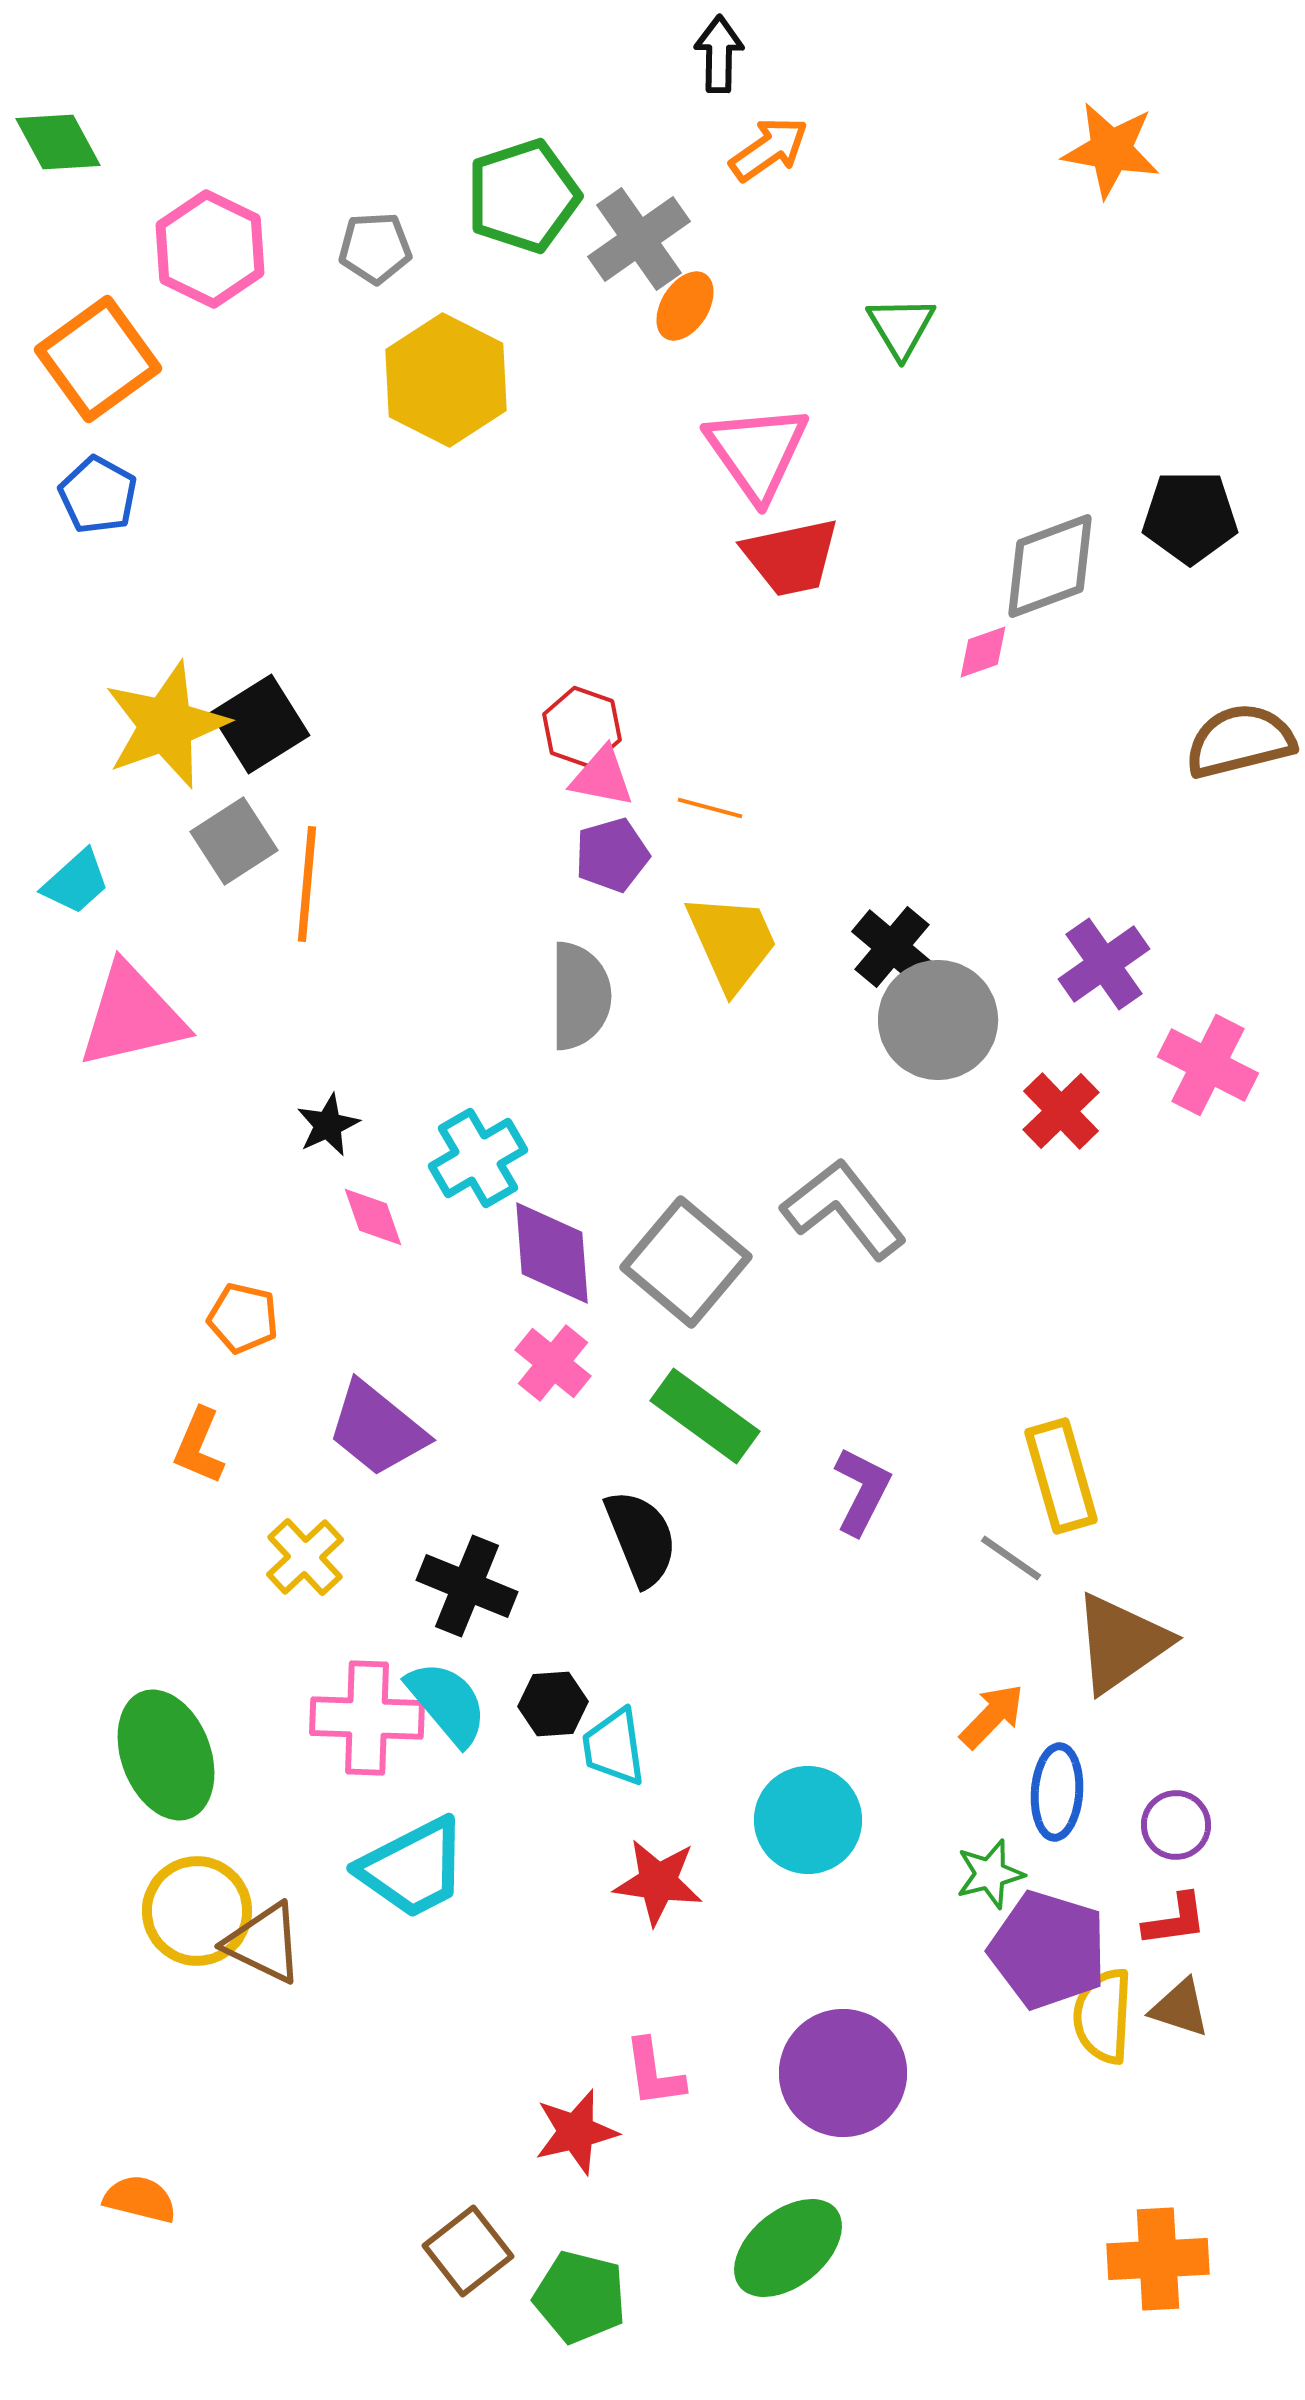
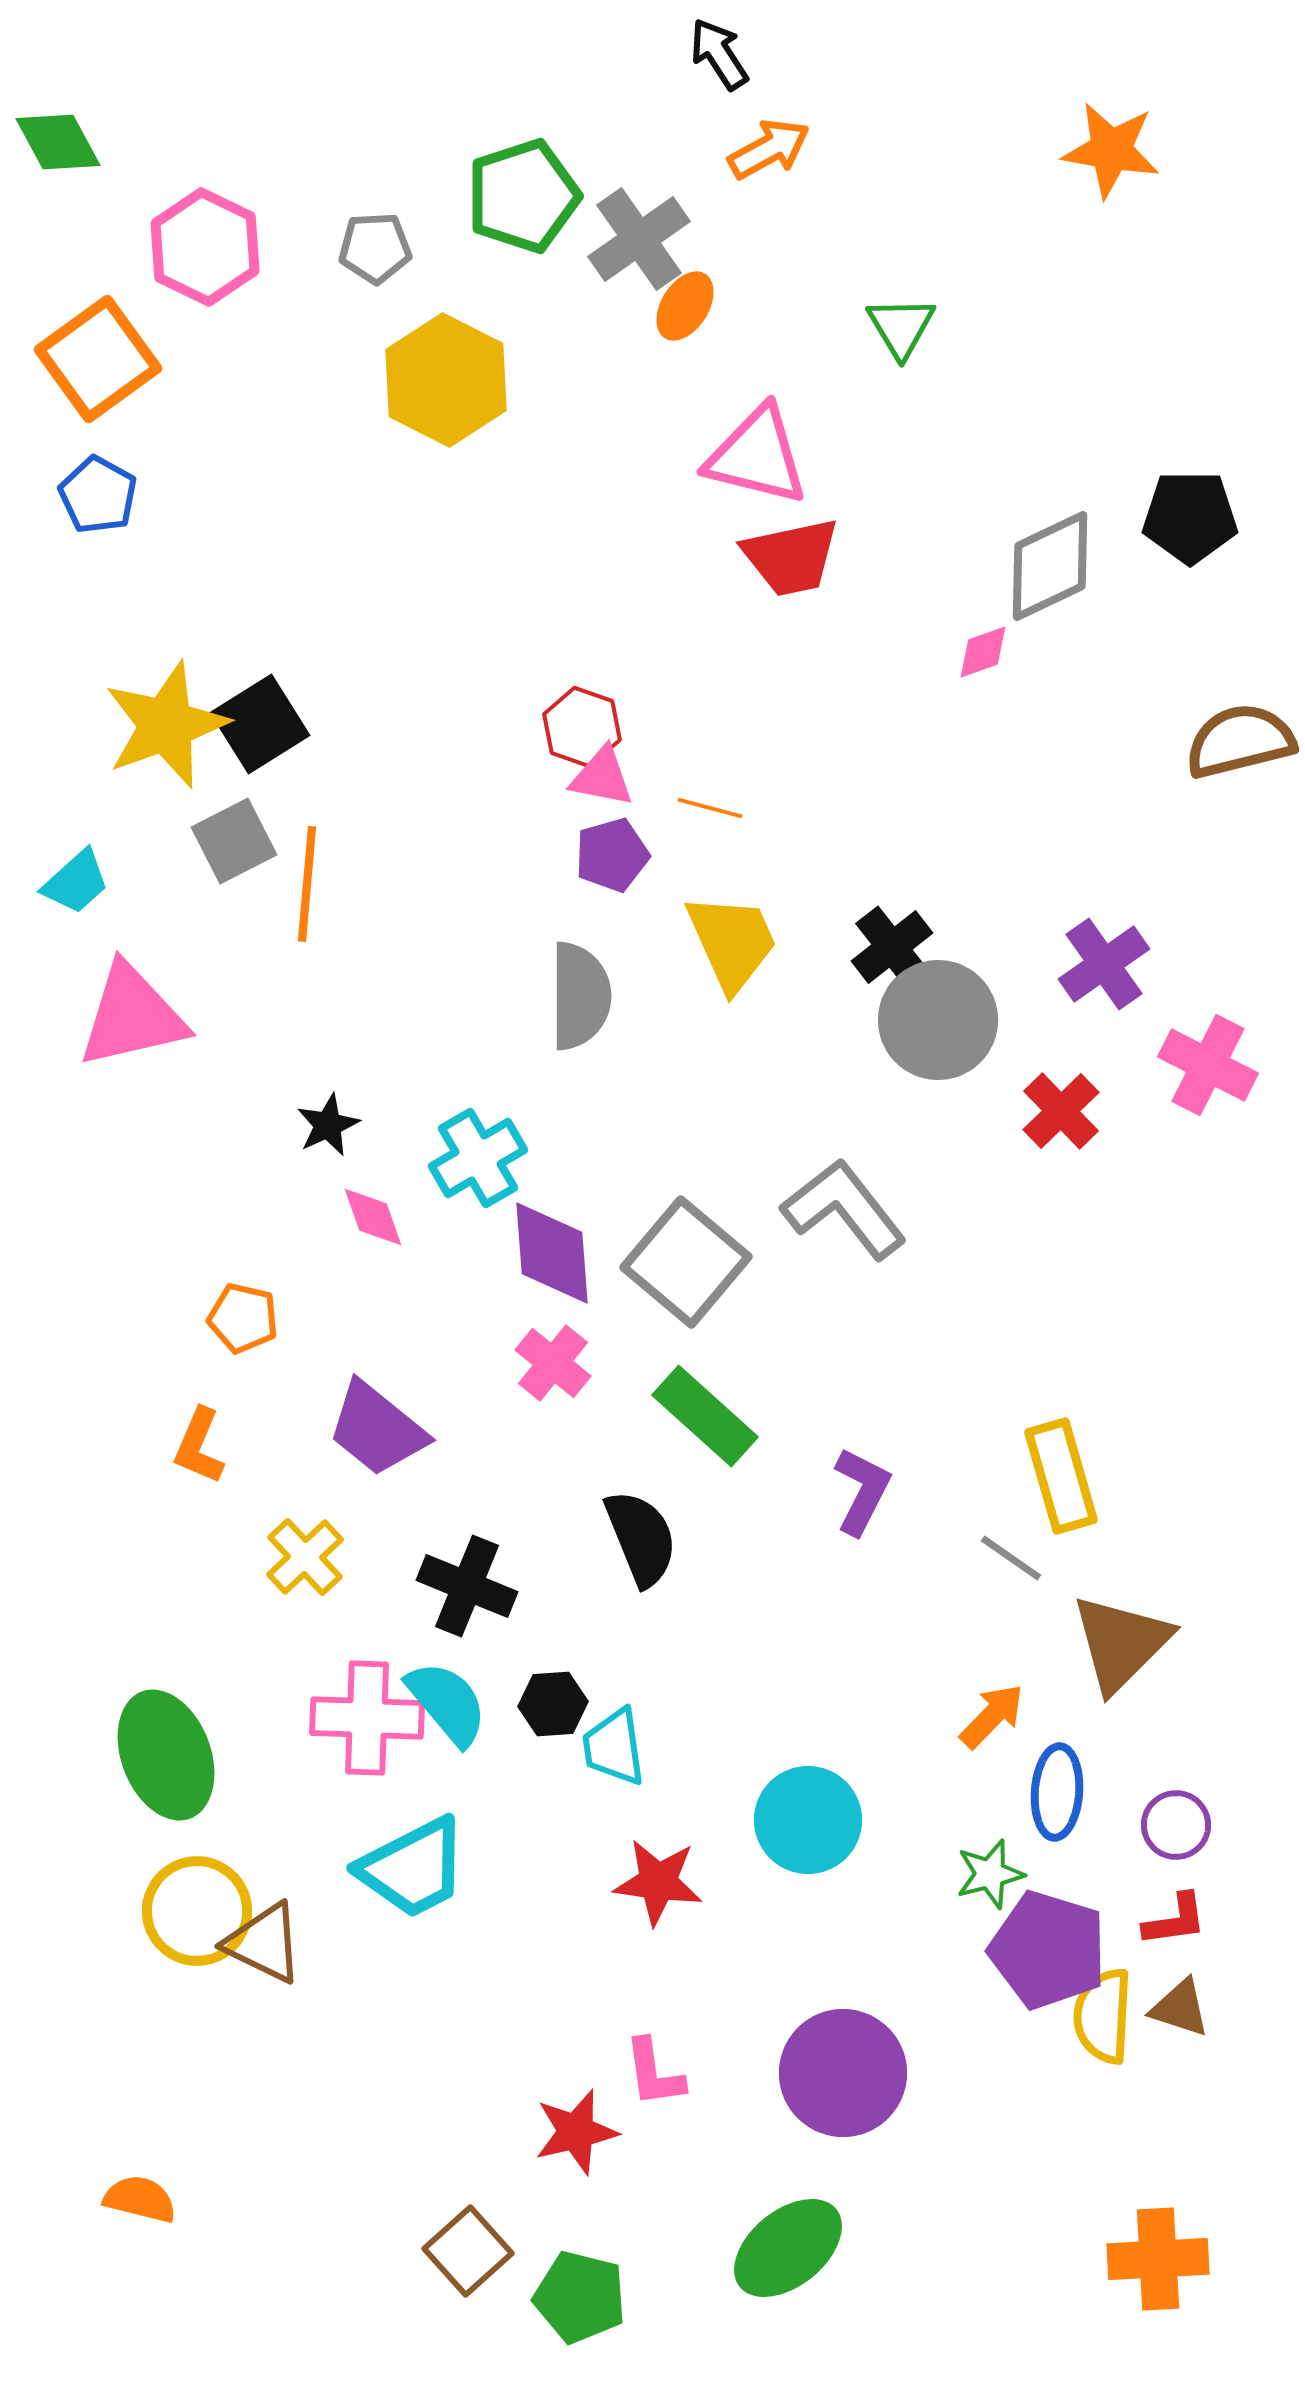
black arrow at (719, 54): rotated 34 degrees counterclockwise
orange arrow at (769, 149): rotated 6 degrees clockwise
pink hexagon at (210, 249): moved 5 px left, 2 px up
pink triangle at (757, 452): moved 4 px down; rotated 41 degrees counterclockwise
gray diamond at (1050, 566): rotated 5 degrees counterclockwise
gray square at (234, 841): rotated 6 degrees clockwise
black cross at (892, 947): rotated 12 degrees clockwise
green rectangle at (705, 1416): rotated 6 degrees clockwise
brown triangle at (1121, 1643): rotated 10 degrees counterclockwise
brown square at (468, 2251): rotated 4 degrees counterclockwise
